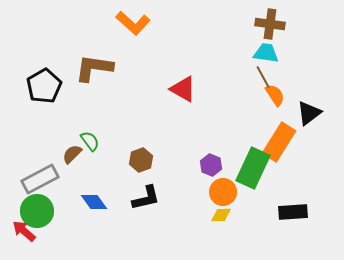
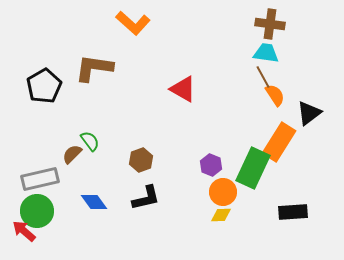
gray rectangle: rotated 15 degrees clockwise
